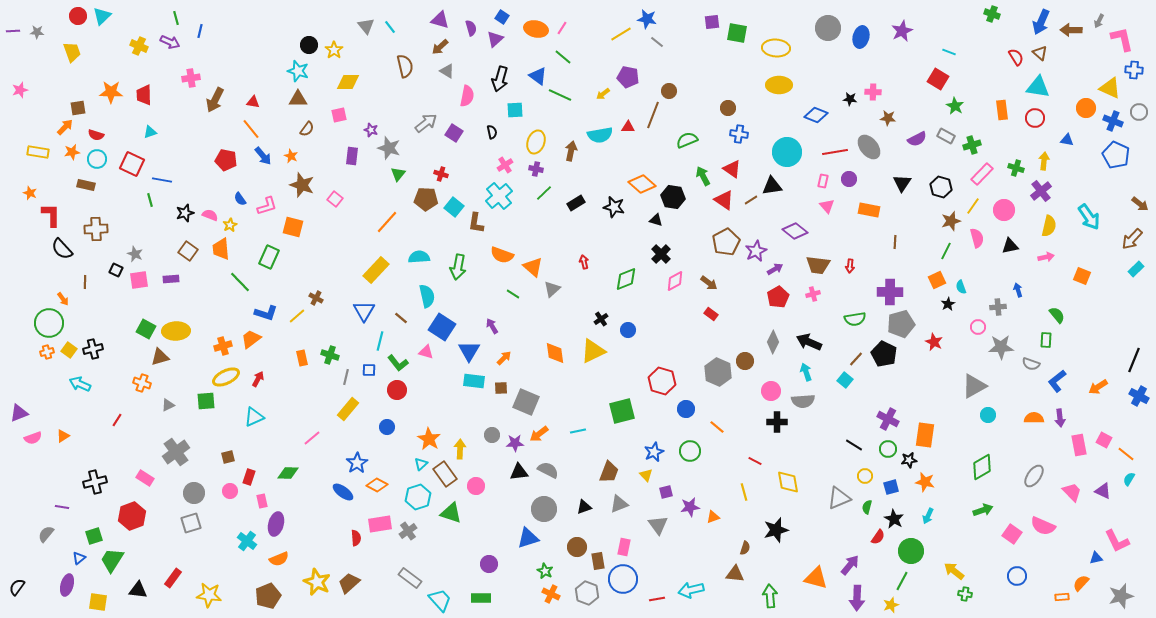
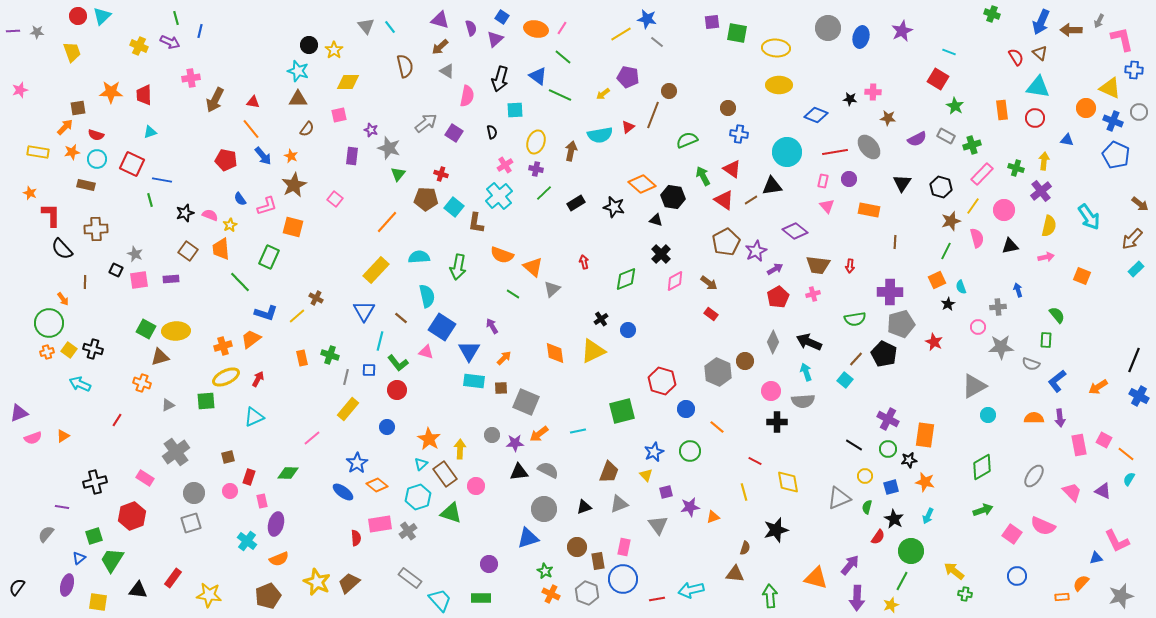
red triangle at (628, 127): rotated 40 degrees counterclockwise
brown star at (302, 185): moved 8 px left; rotated 25 degrees clockwise
black cross at (93, 349): rotated 30 degrees clockwise
orange diamond at (377, 485): rotated 10 degrees clockwise
